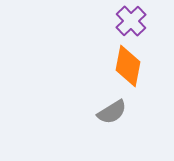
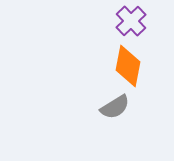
gray semicircle: moved 3 px right, 5 px up
